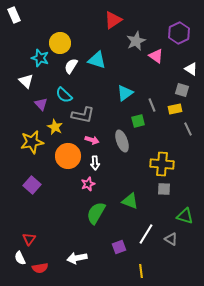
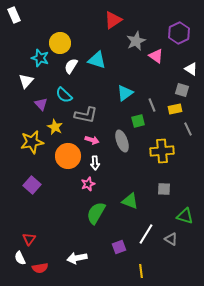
white triangle at (26, 81): rotated 28 degrees clockwise
gray L-shape at (83, 115): moved 3 px right
yellow cross at (162, 164): moved 13 px up; rotated 10 degrees counterclockwise
